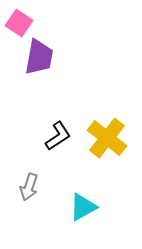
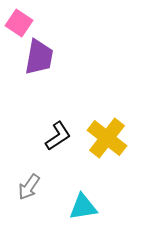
gray arrow: rotated 16 degrees clockwise
cyan triangle: rotated 20 degrees clockwise
